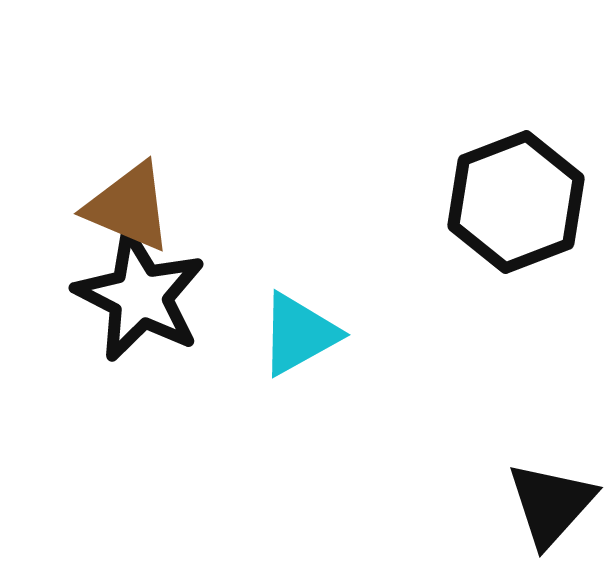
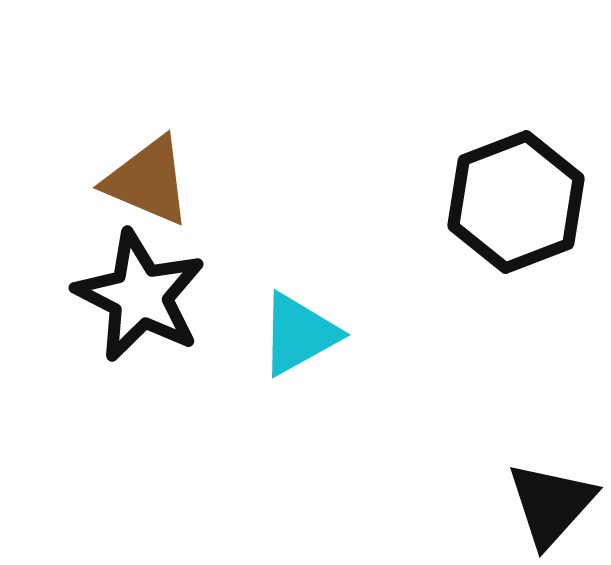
brown triangle: moved 19 px right, 26 px up
